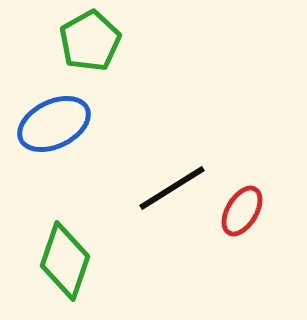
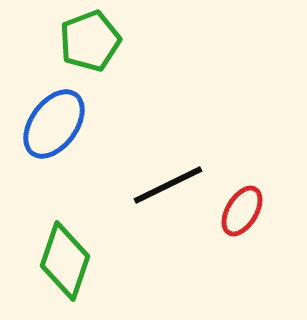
green pentagon: rotated 8 degrees clockwise
blue ellipse: rotated 28 degrees counterclockwise
black line: moved 4 px left, 3 px up; rotated 6 degrees clockwise
